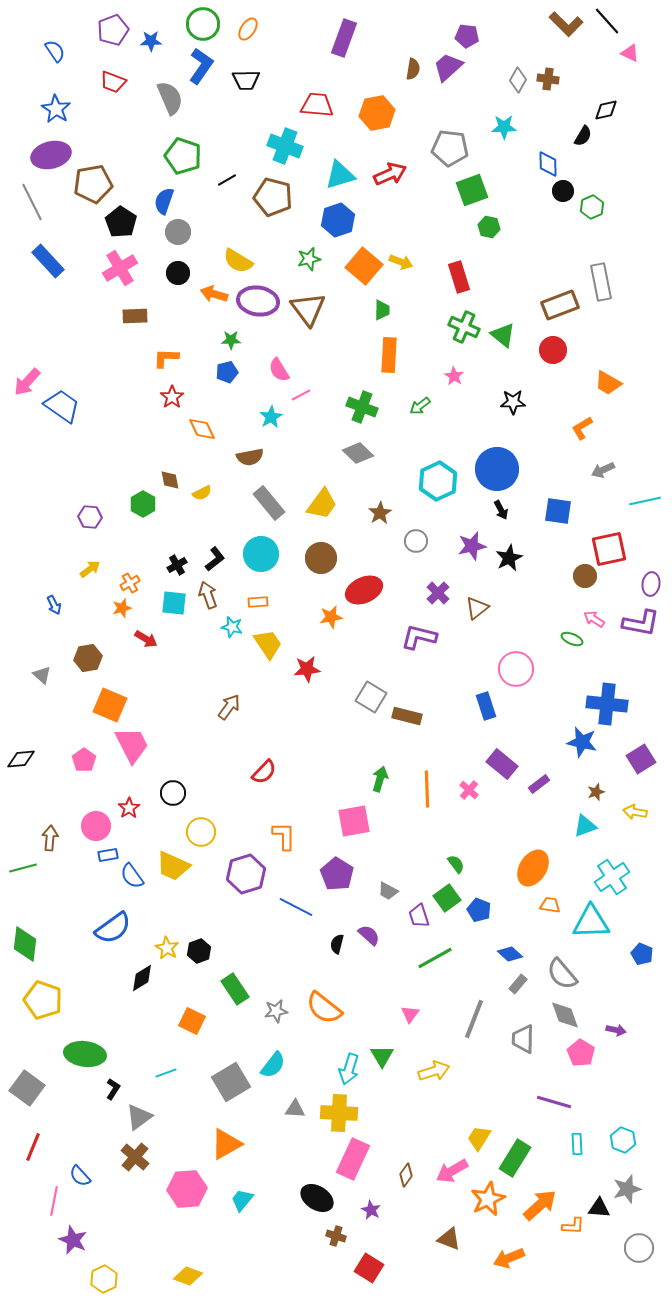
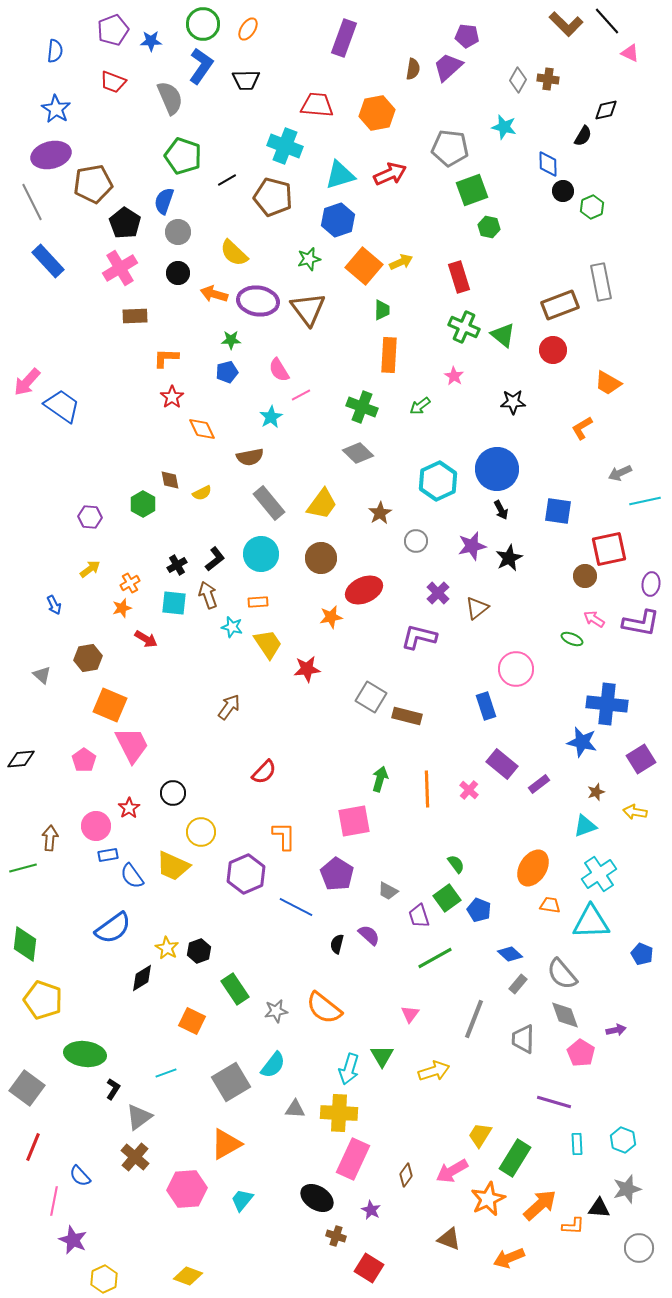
blue semicircle at (55, 51): rotated 40 degrees clockwise
cyan star at (504, 127): rotated 15 degrees clockwise
black pentagon at (121, 222): moved 4 px right, 1 px down
yellow semicircle at (238, 261): moved 4 px left, 8 px up; rotated 12 degrees clockwise
yellow arrow at (401, 262): rotated 45 degrees counterclockwise
gray arrow at (603, 470): moved 17 px right, 3 px down
purple hexagon at (246, 874): rotated 6 degrees counterclockwise
cyan cross at (612, 877): moved 13 px left, 3 px up
purple arrow at (616, 1030): rotated 24 degrees counterclockwise
yellow trapezoid at (479, 1138): moved 1 px right, 3 px up
